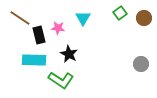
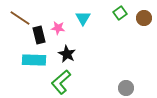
black star: moved 2 px left
gray circle: moved 15 px left, 24 px down
green L-shape: moved 2 px down; rotated 105 degrees clockwise
